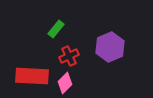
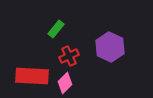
purple hexagon: rotated 12 degrees counterclockwise
